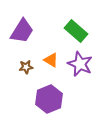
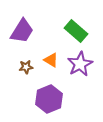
purple star: rotated 20 degrees clockwise
